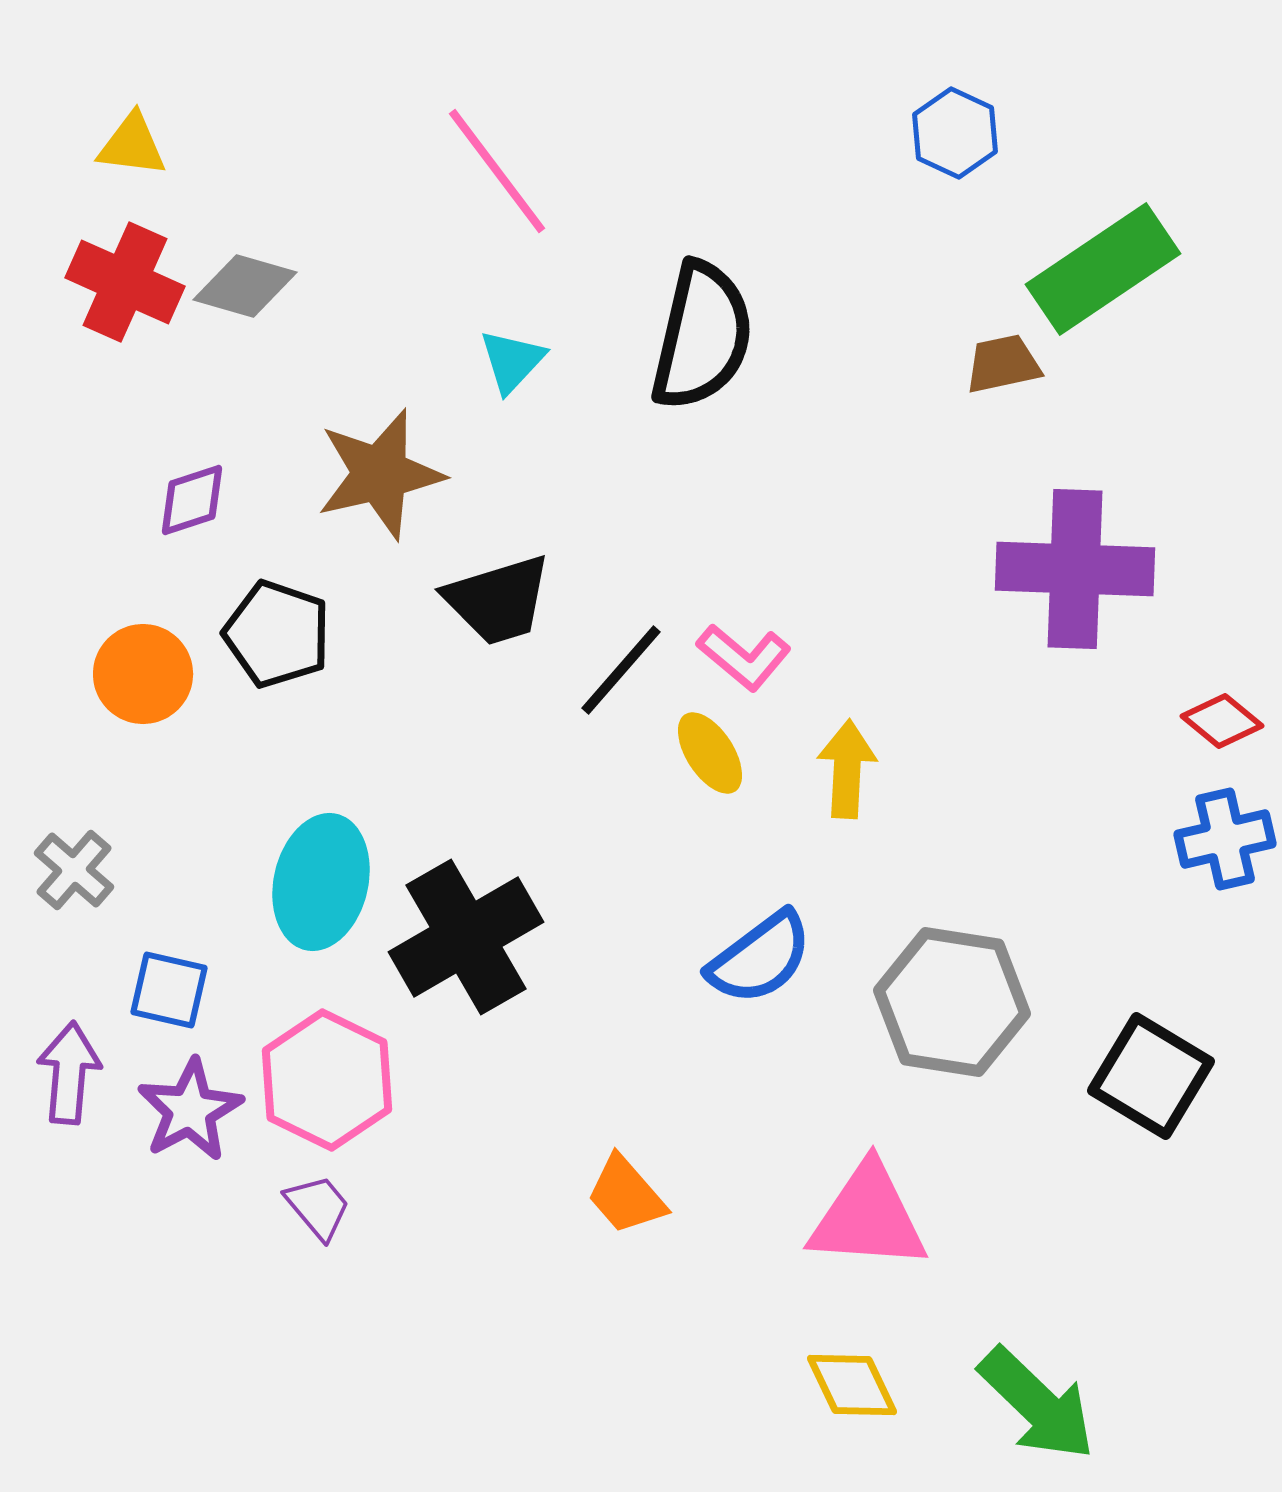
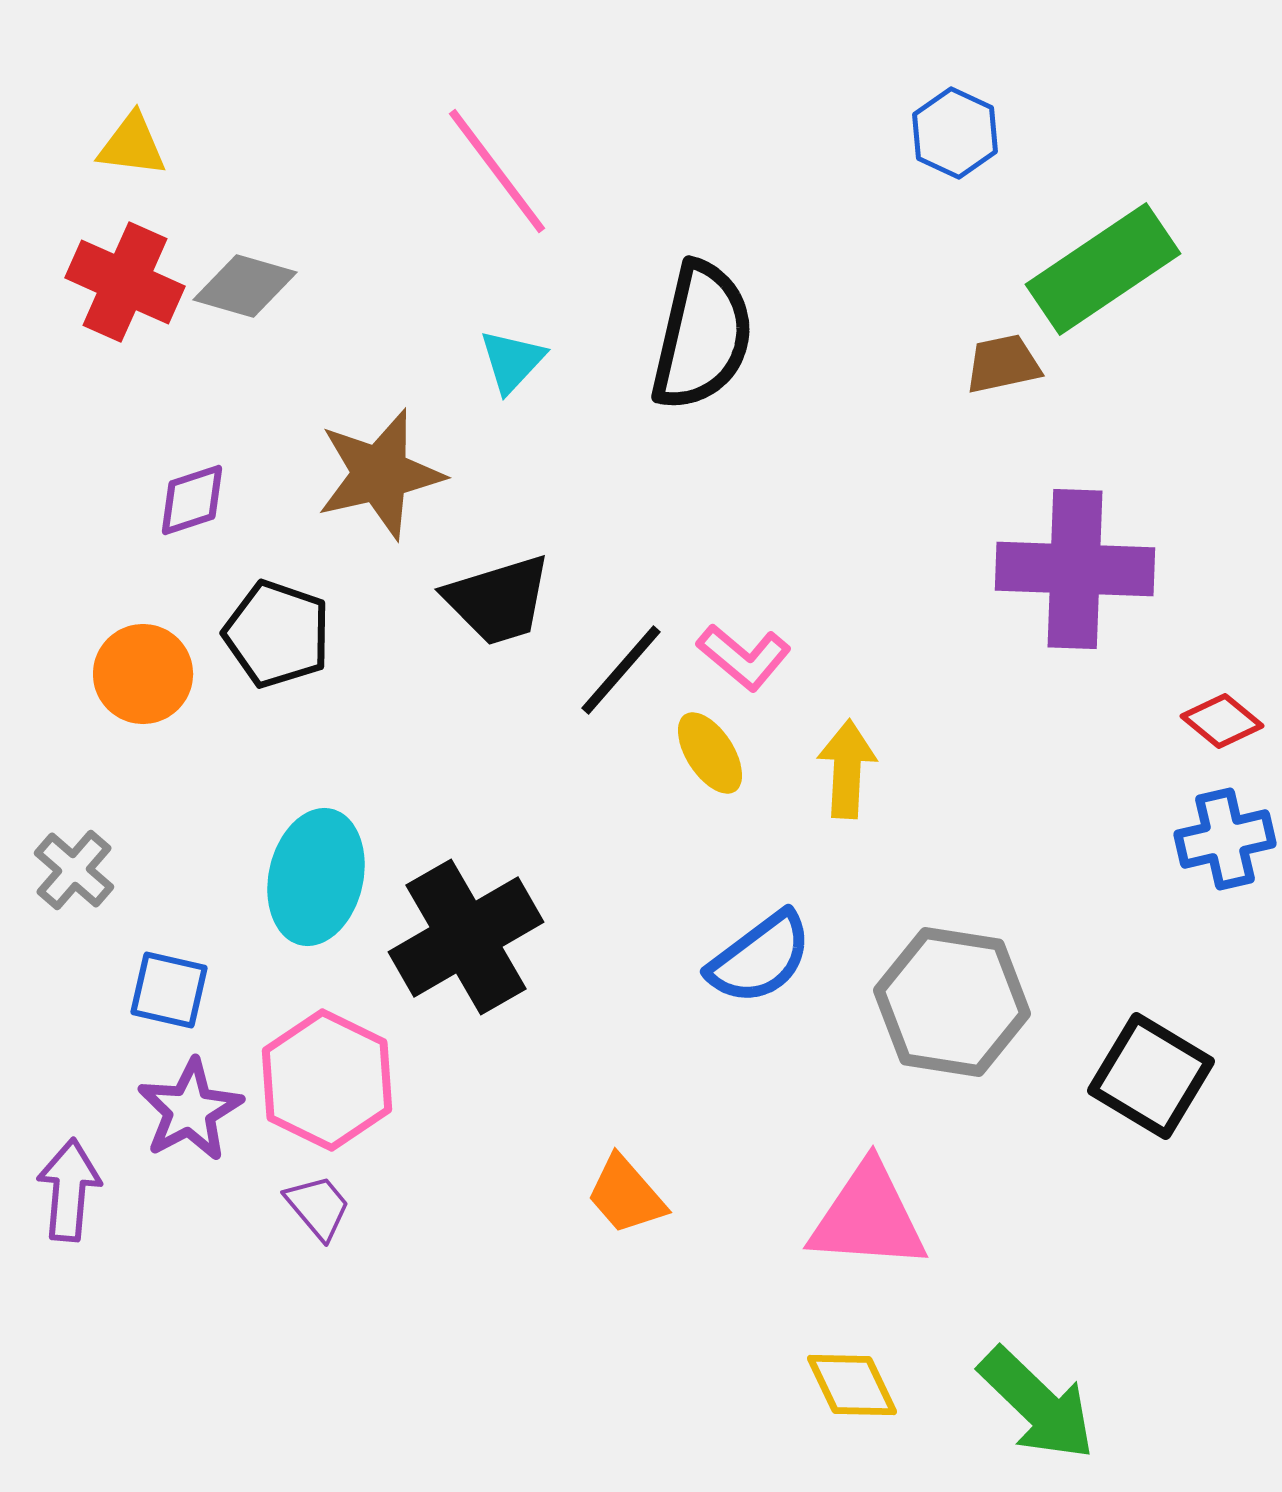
cyan ellipse: moved 5 px left, 5 px up
purple arrow: moved 117 px down
